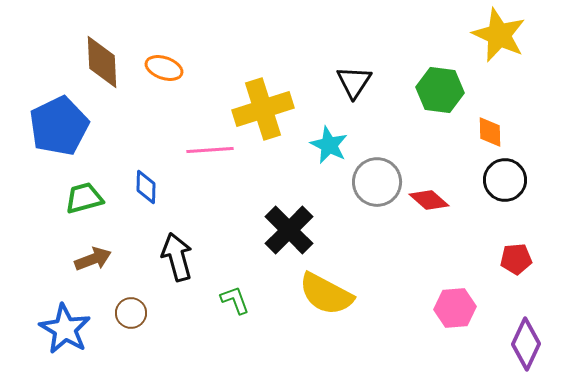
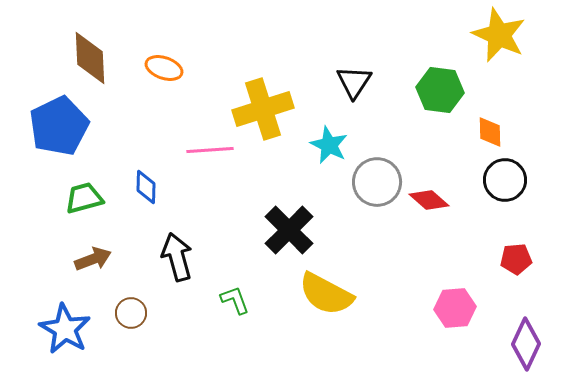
brown diamond: moved 12 px left, 4 px up
